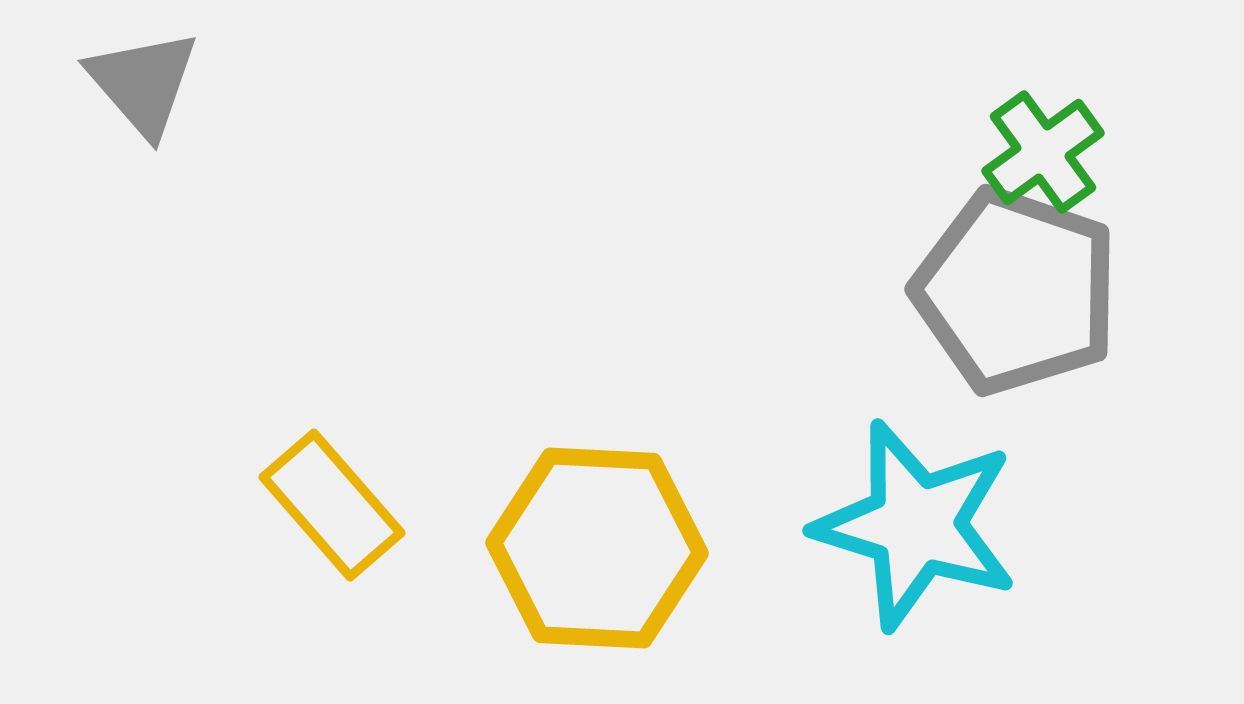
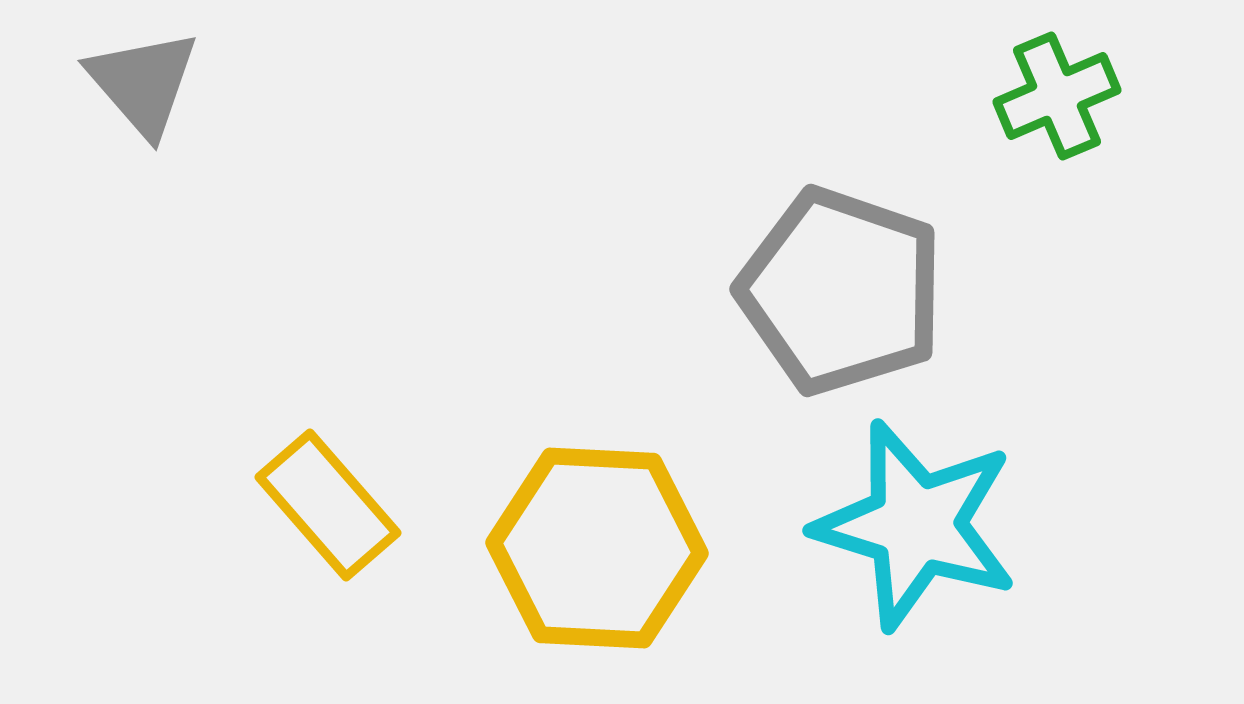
green cross: moved 14 px right, 56 px up; rotated 13 degrees clockwise
gray pentagon: moved 175 px left
yellow rectangle: moved 4 px left
